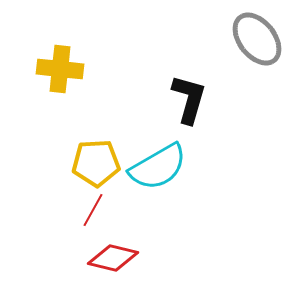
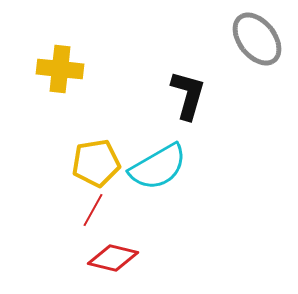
black L-shape: moved 1 px left, 4 px up
yellow pentagon: rotated 6 degrees counterclockwise
